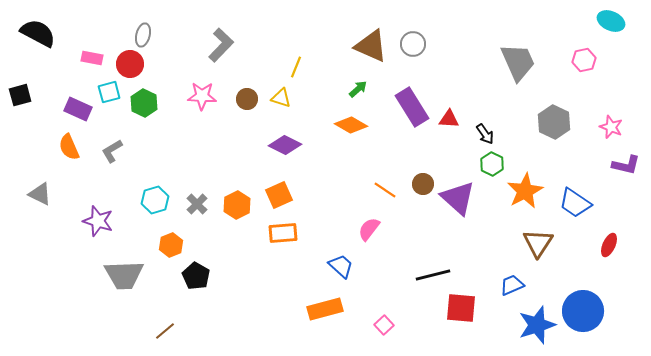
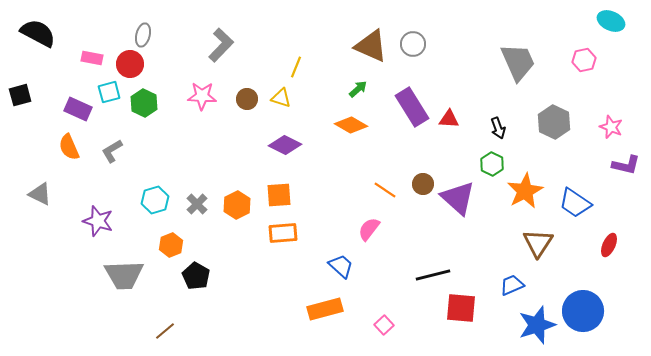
black arrow at (485, 134): moved 13 px right, 6 px up; rotated 15 degrees clockwise
orange square at (279, 195): rotated 20 degrees clockwise
